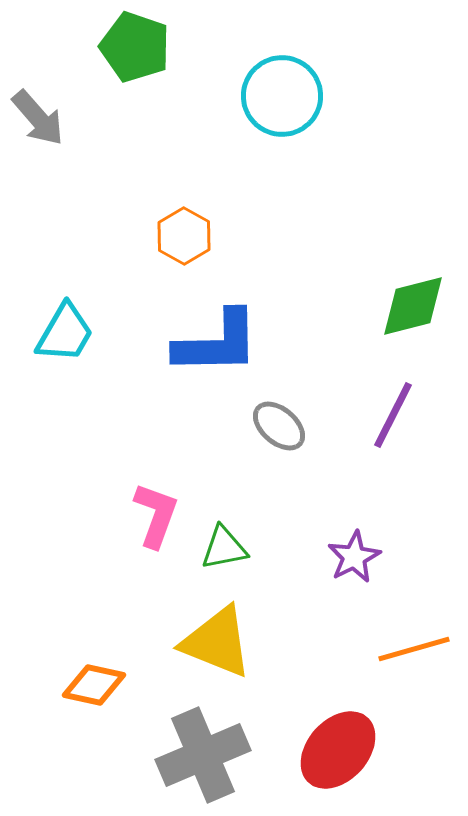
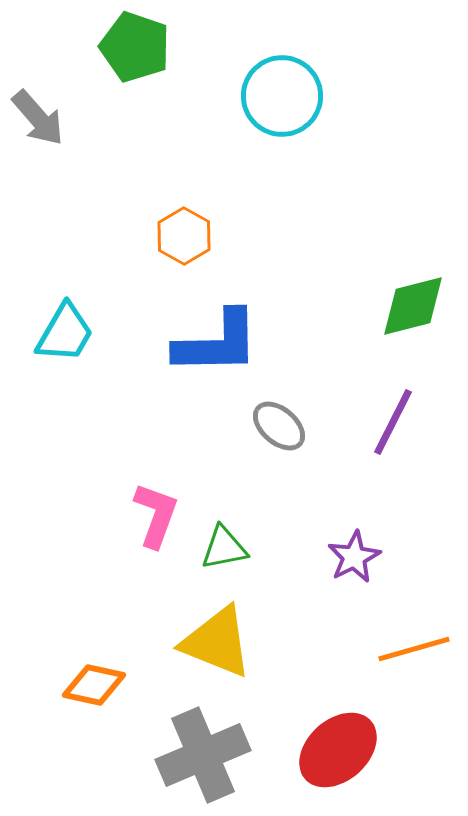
purple line: moved 7 px down
red ellipse: rotated 6 degrees clockwise
